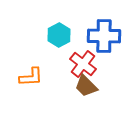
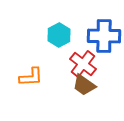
brown trapezoid: moved 2 px left, 1 px up; rotated 10 degrees counterclockwise
